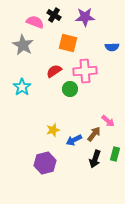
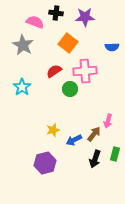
black cross: moved 2 px right, 2 px up; rotated 24 degrees counterclockwise
orange square: rotated 24 degrees clockwise
pink arrow: rotated 64 degrees clockwise
